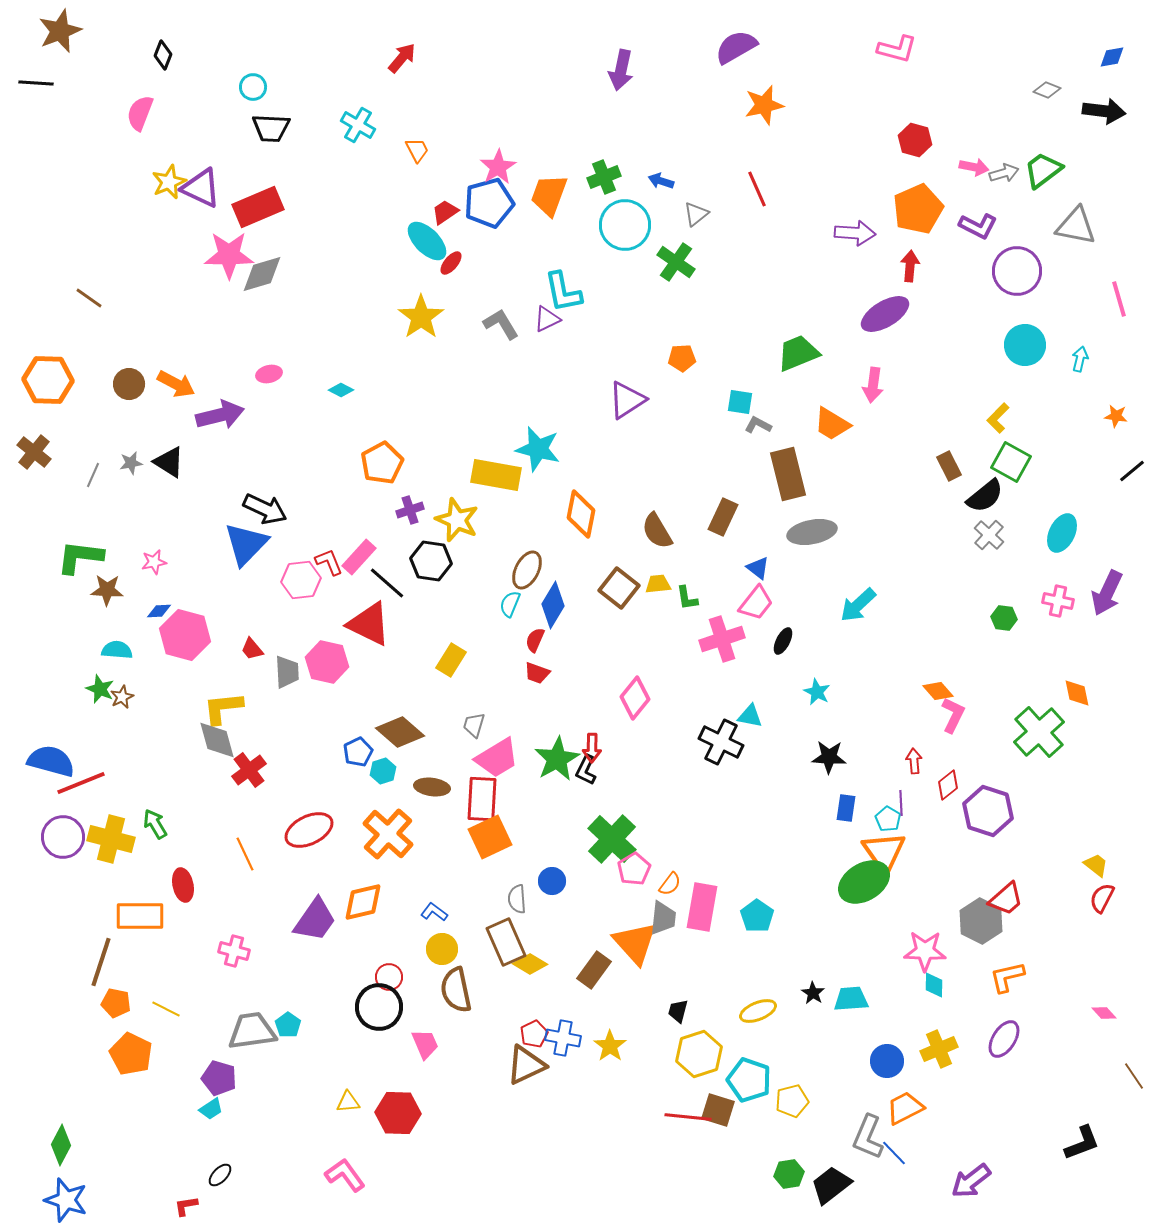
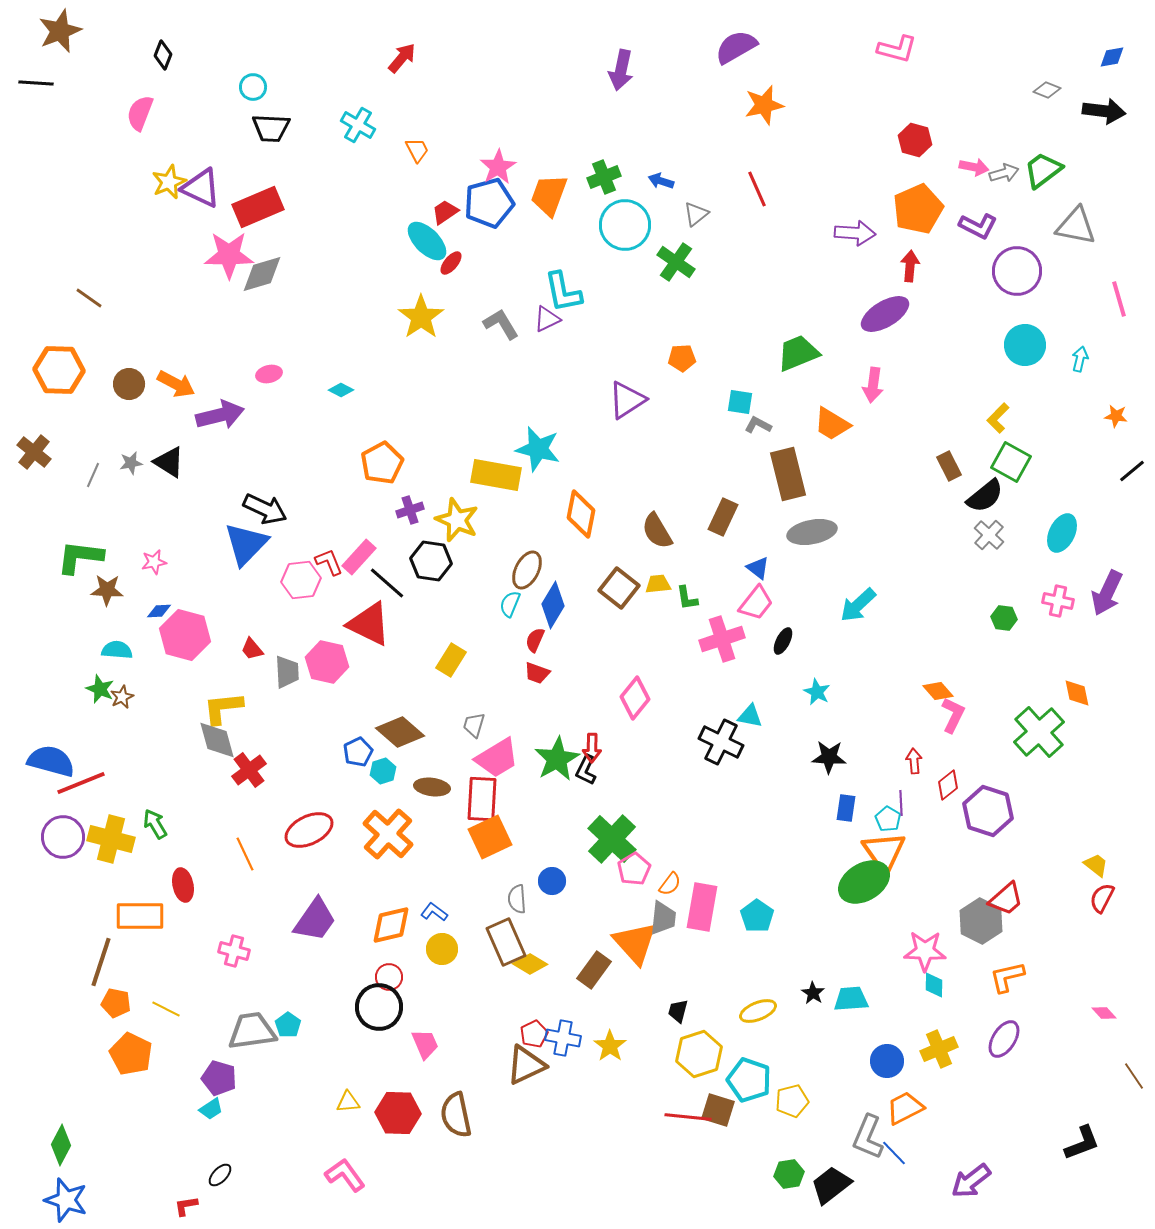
orange hexagon at (48, 380): moved 11 px right, 10 px up
orange diamond at (363, 902): moved 28 px right, 23 px down
brown semicircle at (456, 990): moved 125 px down
